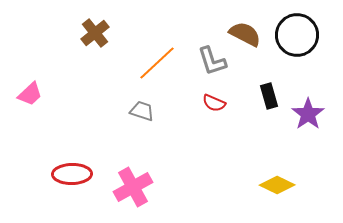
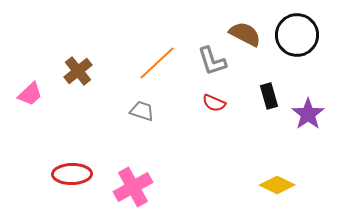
brown cross: moved 17 px left, 38 px down
